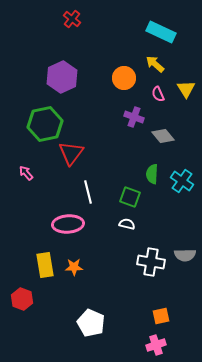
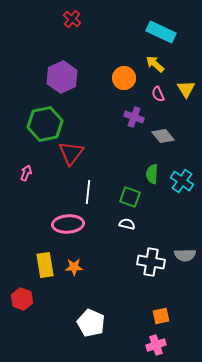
pink arrow: rotated 63 degrees clockwise
white line: rotated 20 degrees clockwise
